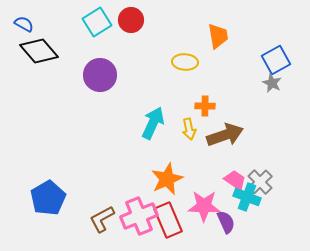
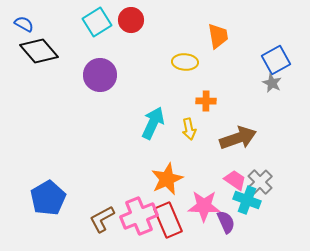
orange cross: moved 1 px right, 5 px up
brown arrow: moved 13 px right, 3 px down
cyan cross: moved 3 px down
